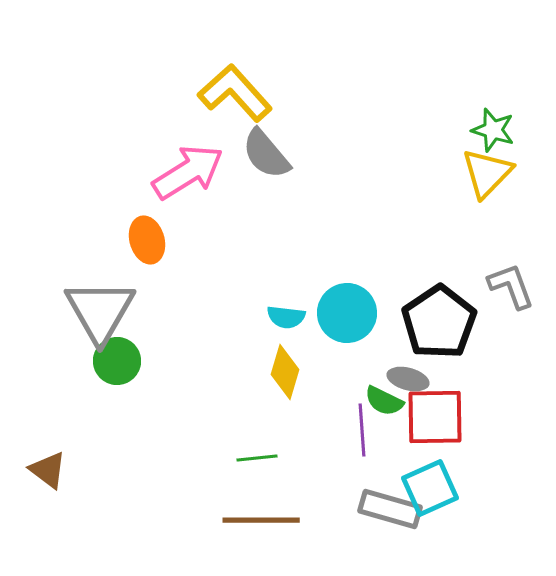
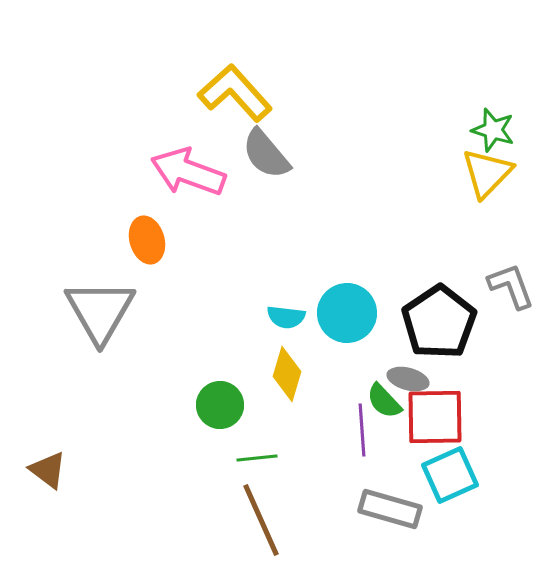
pink arrow: rotated 128 degrees counterclockwise
green circle: moved 103 px right, 44 px down
yellow diamond: moved 2 px right, 2 px down
green semicircle: rotated 21 degrees clockwise
cyan square: moved 20 px right, 13 px up
brown line: rotated 66 degrees clockwise
